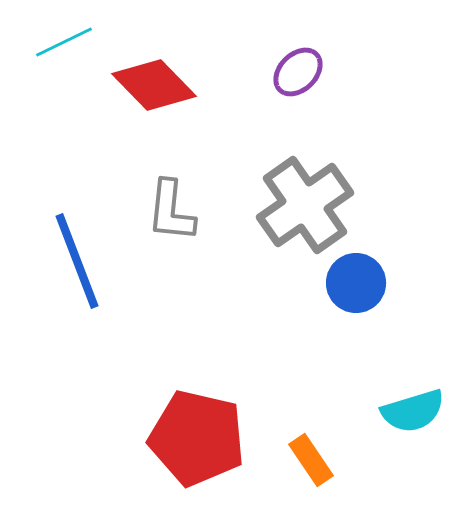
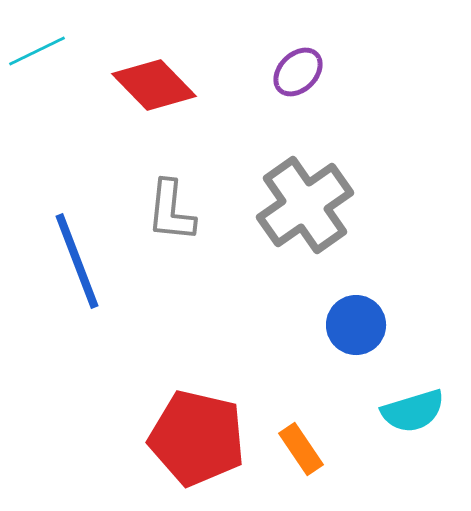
cyan line: moved 27 px left, 9 px down
blue circle: moved 42 px down
orange rectangle: moved 10 px left, 11 px up
